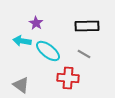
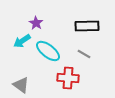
cyan arrow: rotated 42 degrees counterclockwise
